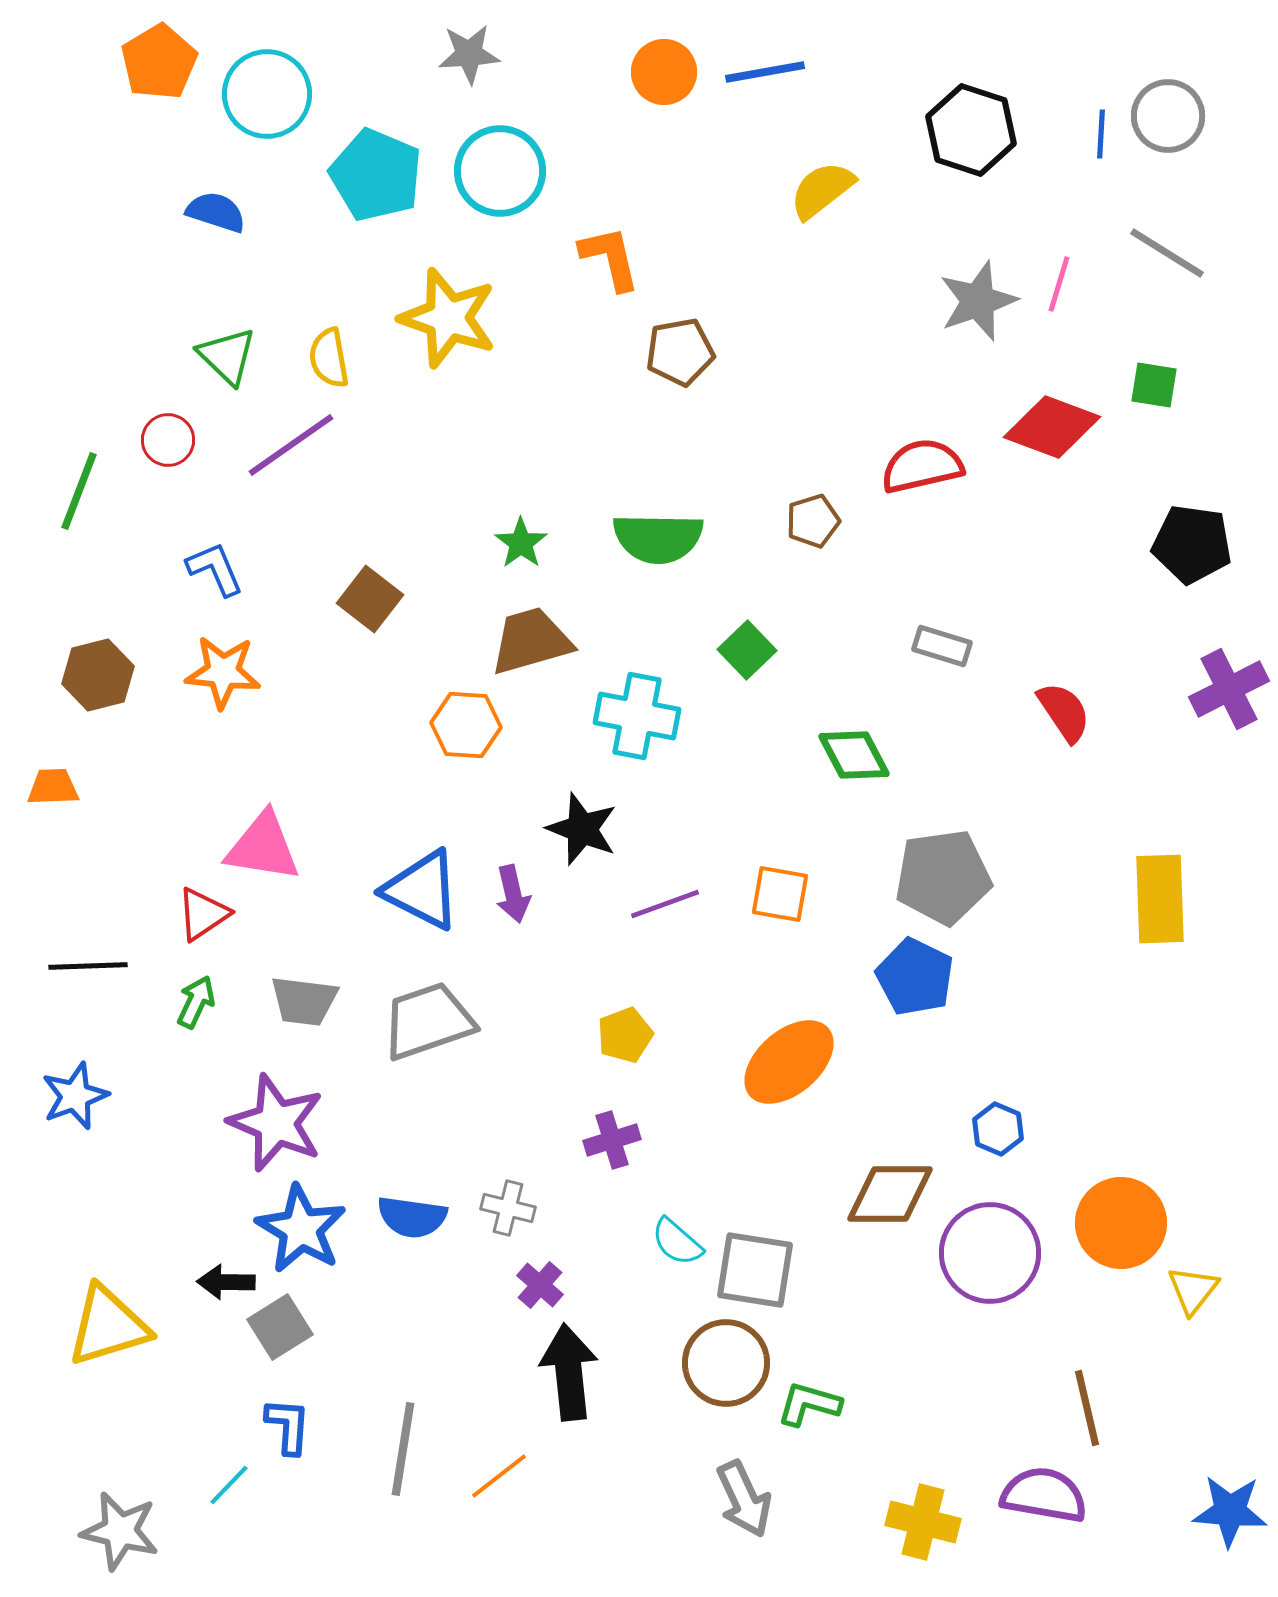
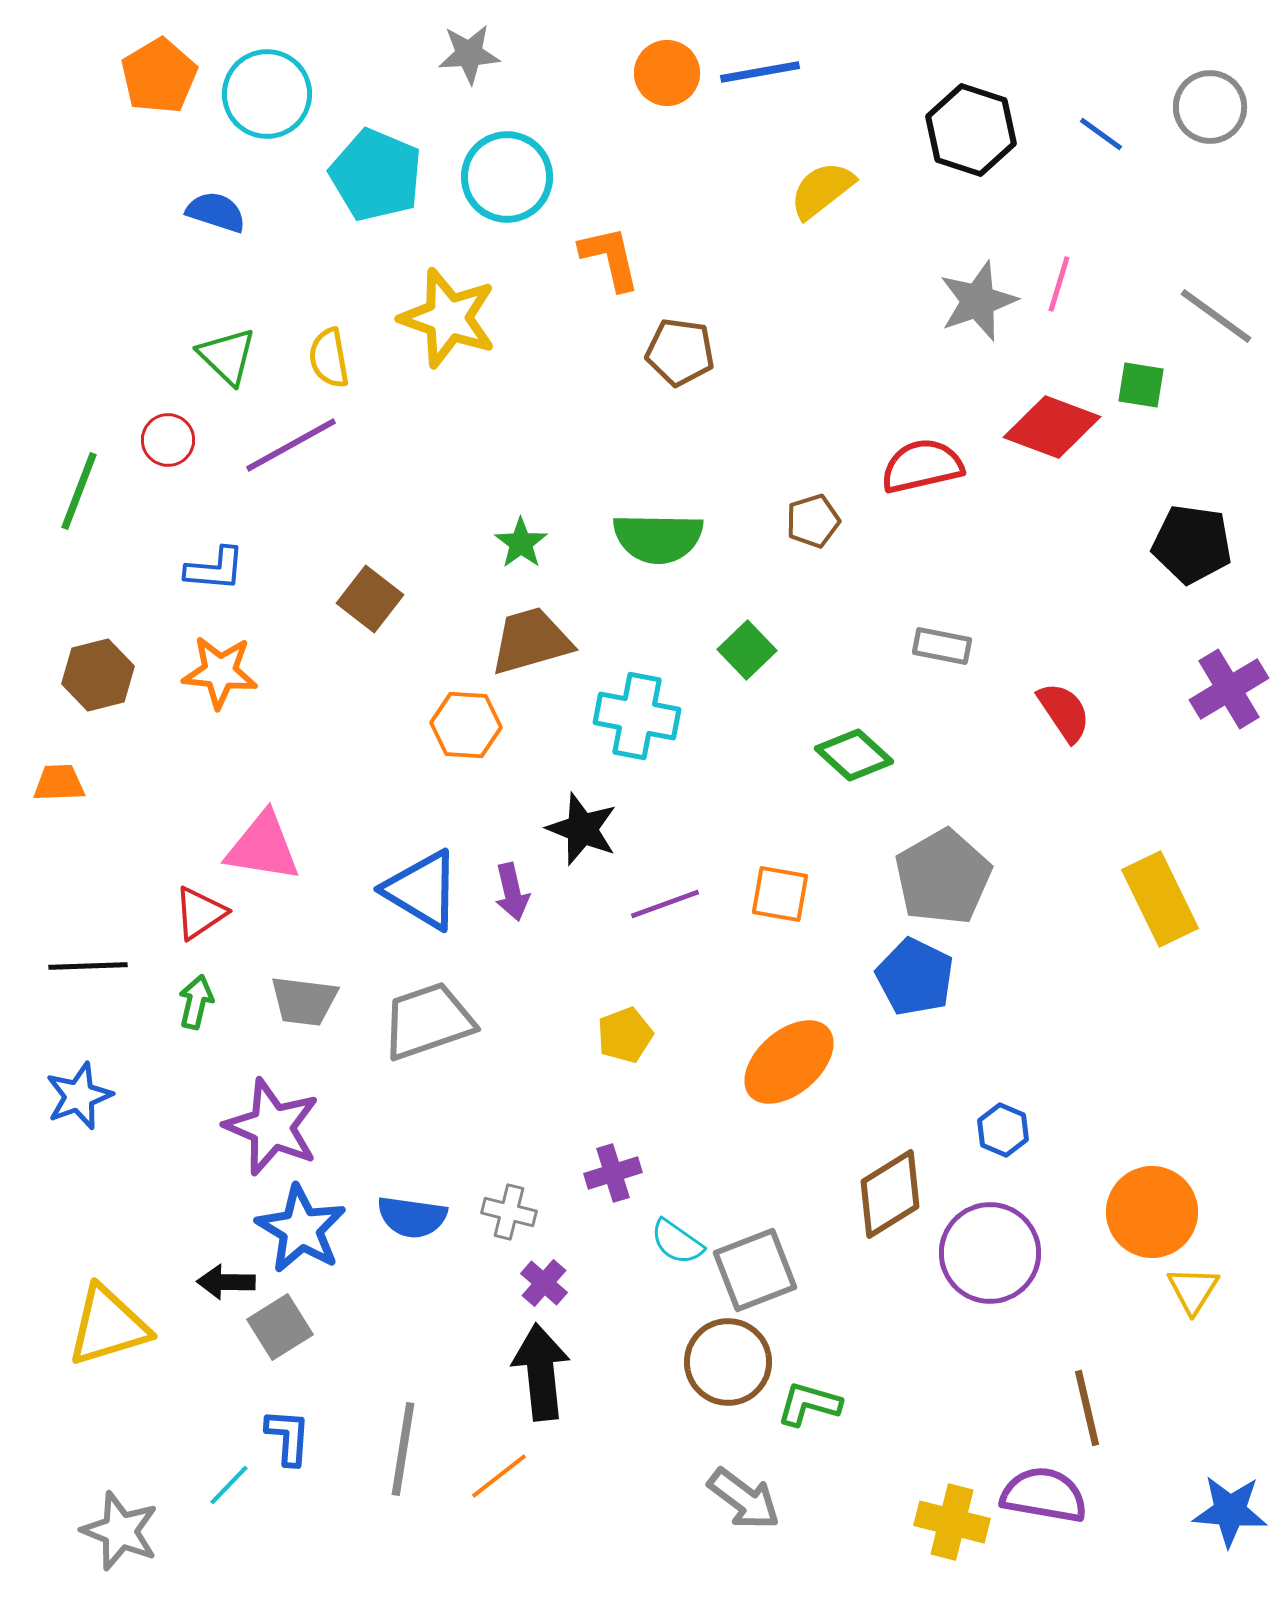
orange pentagon at (159, 62): moved 14 px down
orange circle at (664, 72): moved 3 px right, 1 px down
blue line at (765, 72): moved 5 px left
gray circle at (1168, 116): moved 42 px right, 9 px up
blue line at (1101, 134): rotated 57 degrees counterclockwise
cyan circle at (500, 171): moved 7 px right, 6 px down
gray line at (1167, 253): moved 49 px right, 63 px down; rotated 4 degrees clockwise
brown pentagon at (680, 352): rotated 18 degrees clockwise
green square at (1154, 385): moved 13 px left
purple line at (291, 445): rotated 6 degrees clockwise
blue L-shape at (215, 569): rotated 118 degrees clockwise
gray rectangle at (942, 646): rotated 6 degrees counterclockwise
orange star at (223, 672): moved 3 px left
purple cross at (1229, 689): rotated 4 degrees counterclockwise
green diamond at (854, 755): rotated 20 degrees counterclockwise
orange trapezoid at (53, 787): moved 6 px right, 4 px up
gray pentagon at (943, 877): rotated 22 degrees counterclockwise
blue triangle at (422, 890): rotated 4 degrees clockwise
purple arrow at (513, 894): moved 1 px left, 2 px up
yellow rectangle at (1160, 899): rotated 24 degrees counterclockwise
red triangle at (203, 914): moved 3 px left, 1 px up
green arrow at (196, 1002): rotated 12 degrees counterclockwise
blue star at (75, 1096): moved 4 px right
purple star at (276, 1123): moved 4 px left, 4 px down
blue hexagon at (998, 1129): moved 5 px right, 1 px down
purple cross at (612, 1140): moved 1 px right, 33 px down
brown diamond at (890, 1194): rotated 32 degrees counterclockwise
gray cross at (508, 1208): moved 1 px right, 4 px down
orange circle at (1121, 1223): moved 31 px right, 11 px up
cyan semicircle at (677, 1242): rotated 6 degrees counterclockwise
gray square at (755, 1270): rotated 30 degrees counterclockwise
purple cross at (540, 1285): moved 4 px right, 2 px up
yellow triangle at (1193, 1290): rotated 6 degrees counterclockwise
brown circle at (726, 1363): moved 2 px right, 1 px up
black arrow at (569, 1372): moved 28 px left
blue L-shape at (288, 1426): moved 11 px down
gray arrow at (744, 1499): rotated 28 degrees counterclockwise
yellow cross at (923, 1522): moved 29 px right
gray star at (120, 1531): rotated 8 degrees clockwise
